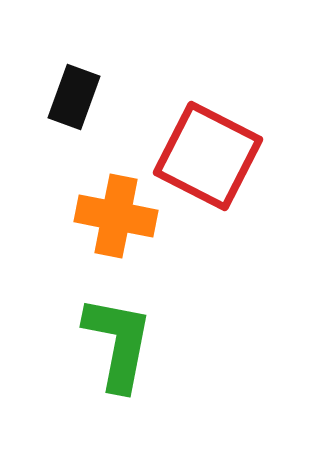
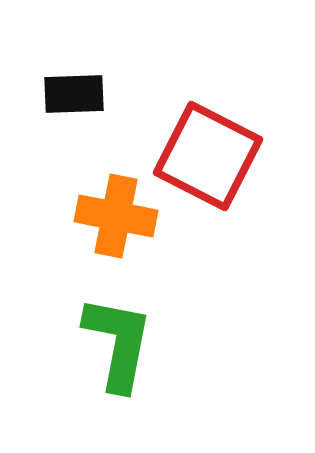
black rectangle: moved 3 px up; rotated 68 degrees clockwise
